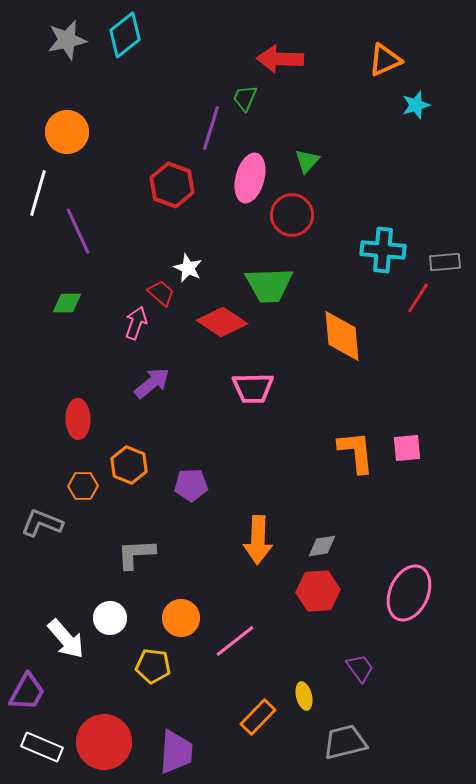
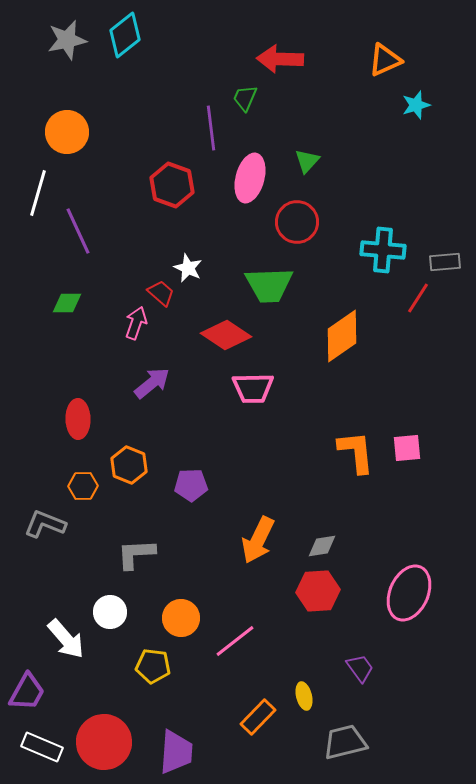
purple line at (211, 128): rotated 24 degrees counterclockwise
red circle at (292, 215): moved 5 px right, 7 px down
red diamond at (222, 322): moved 4 px right, 13 px down
orange diamond at (342, 336): rotated 60 degrees clockwise
gray L-shape at (42, 523): moved 3 px right, 1 px down
orange arrow at (258, 540): rotated 24 degrees clockwise
white circle at (110, 618): moved 6 px up
